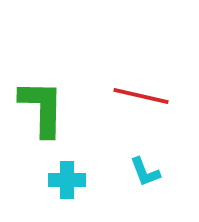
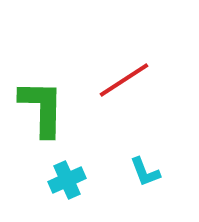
red line: moved 17 px left, 16 px up; rotated 46 degrees counterclockwise
cyan cross: rotated 24 degrees counterclockwise
